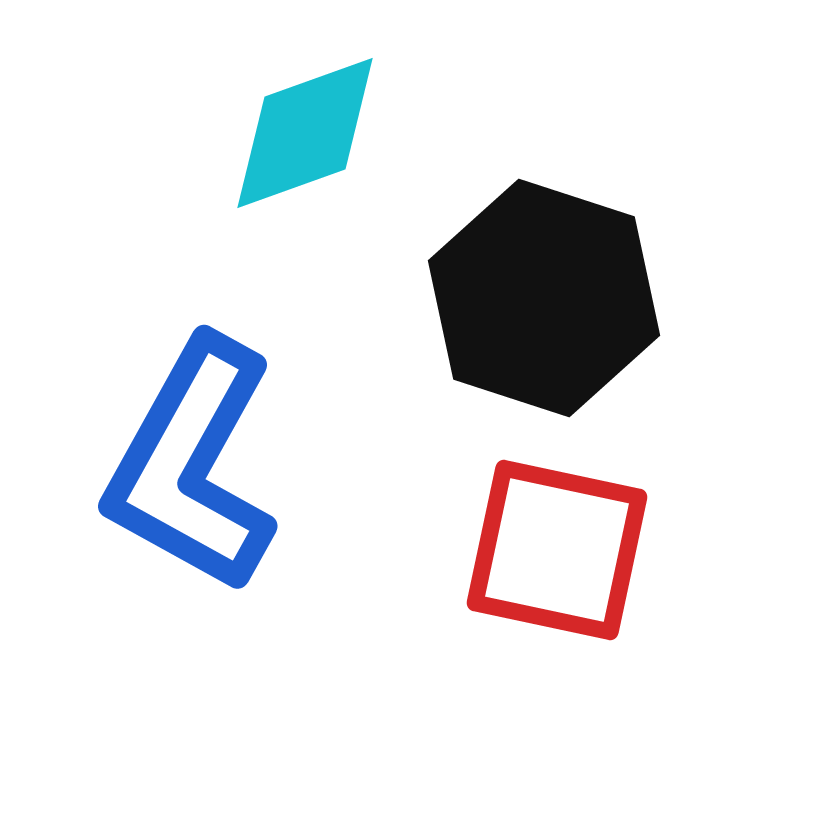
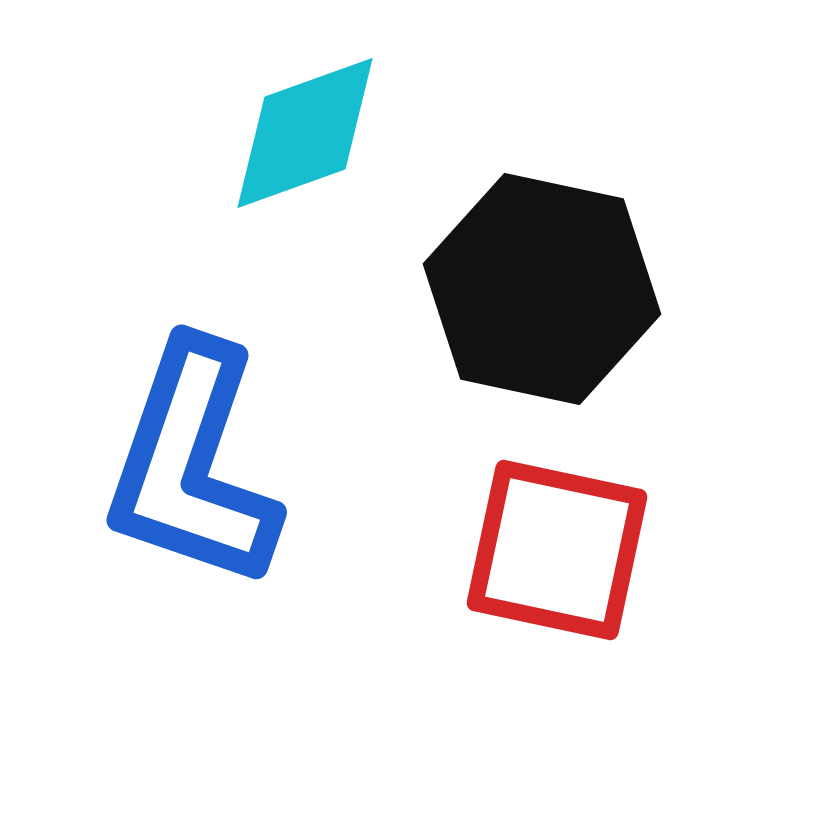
black hexagon: moved 2 px left, 9 px up; rotated 6 degrees counterclockwise
blue L-shape: rotated 10 degrees counterclockwise
